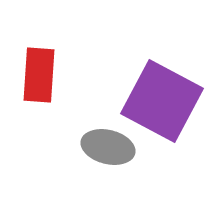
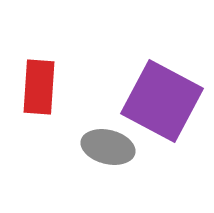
red rectangle: moved 12 px down
